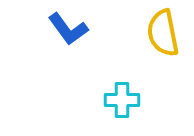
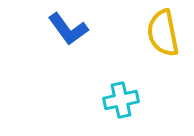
cyan cross: moved 1 px left; rotated 12 degrees counterclockwise
